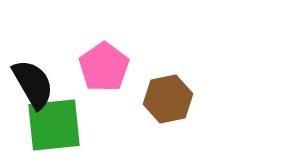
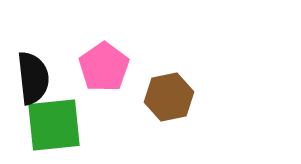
black semicircle: moved 6 px up; rotated 24 degrees clockwise
brown hexagon: moved 1 px right, 2 px up
